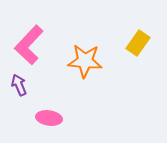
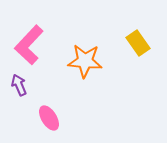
yellow rectangle: rotated 70 degrees counterclockwise
pink ellipse: rotated 50 degrees clockwise
